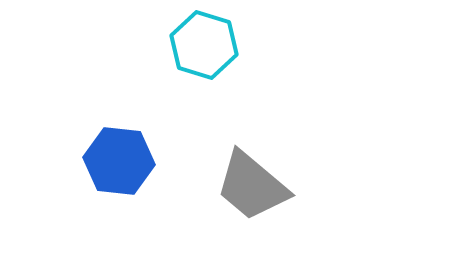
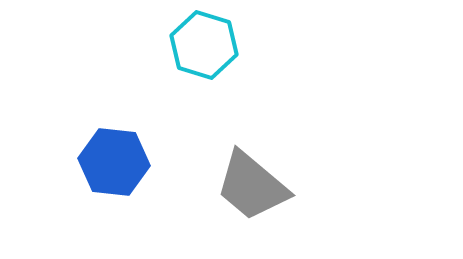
blue hexagon: moved 5 px left, 1 px down
